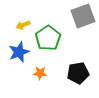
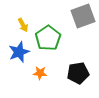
yellow arrow: rotated 96 degrees counterclockwise
